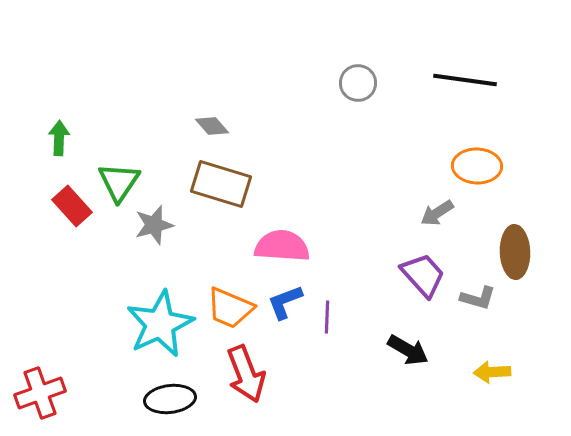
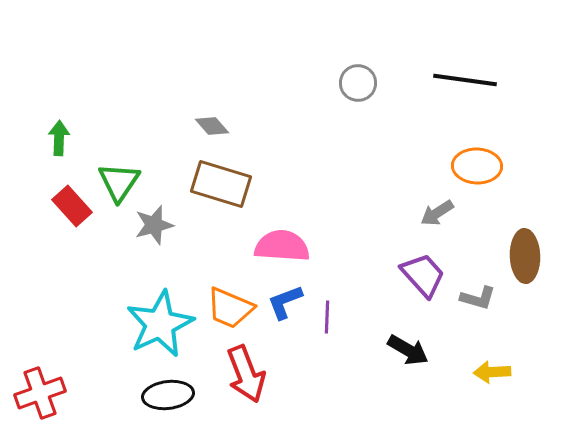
brown ellipse: moved 10 px right, 4 px down
black ellipse: moved 2 px left, 4 px up
